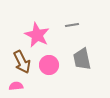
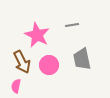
pink semicircle: rotated 72 degrees counterclockwise
